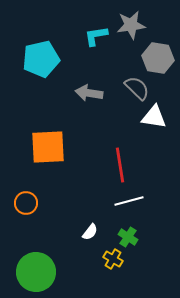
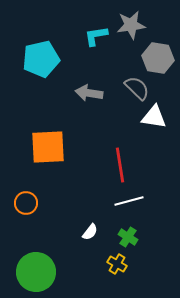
yellow cross: moved 4 px right, 5 px down
